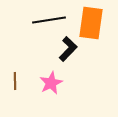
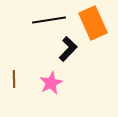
orange rectangle: moved 2 px right; rotated 32 degrees counterclockwise
brown line: moved 1 px left, 2 px up
